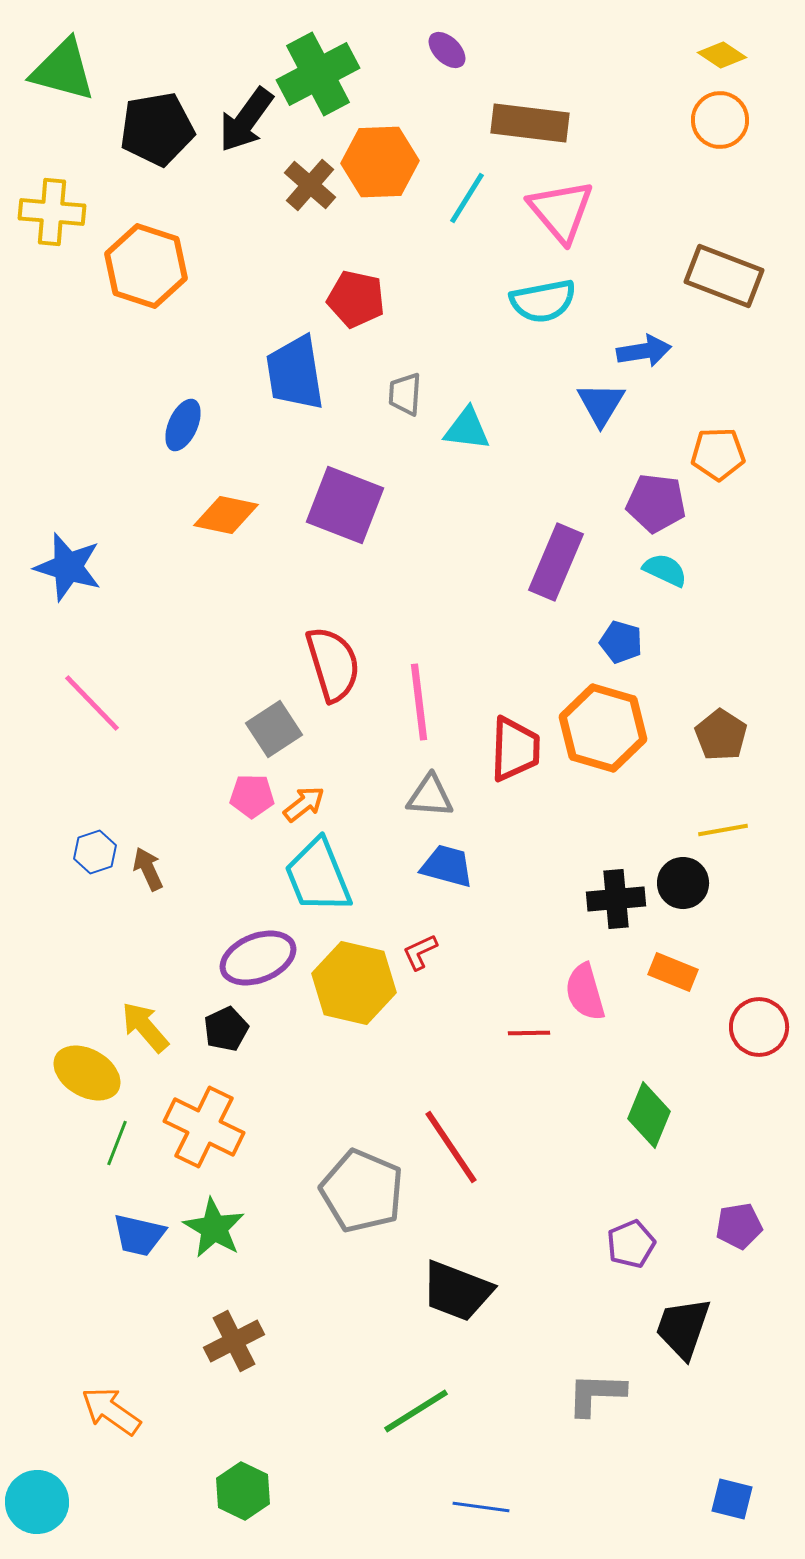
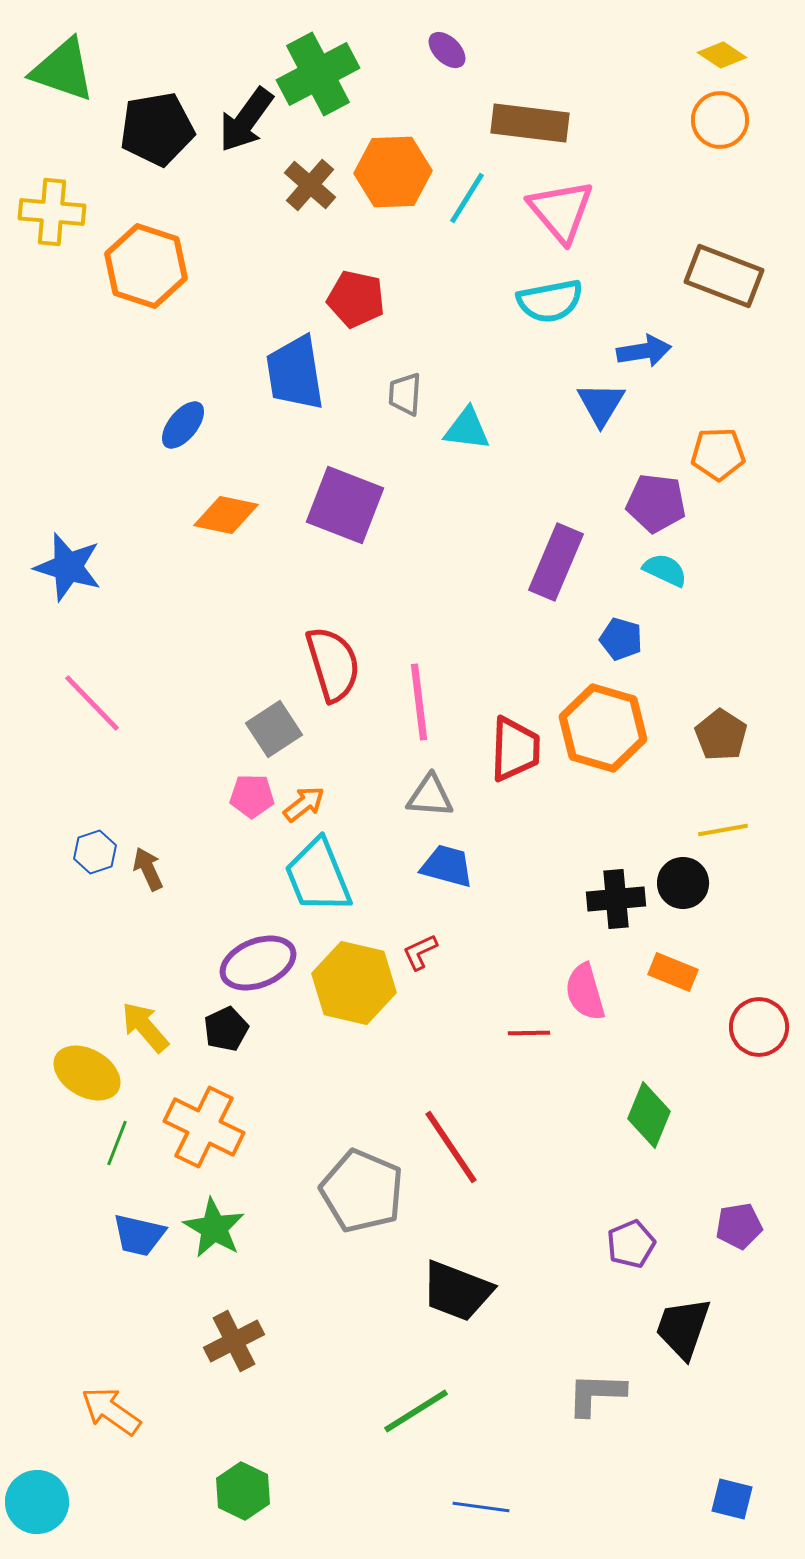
green triangle at (63, 70): rotated 4 degrees clockwise
orange hexagon at (380, 162): moved 13 px right, 10 px down
cyan semicircle at (543, 301): moved 7 px right
blue ellipse at (183, 425): rotated 15 degrees clockwise
blue pentagon at (621, 642): moved 3 px up
purple ellipse at (258, 958): moved 5 px down
